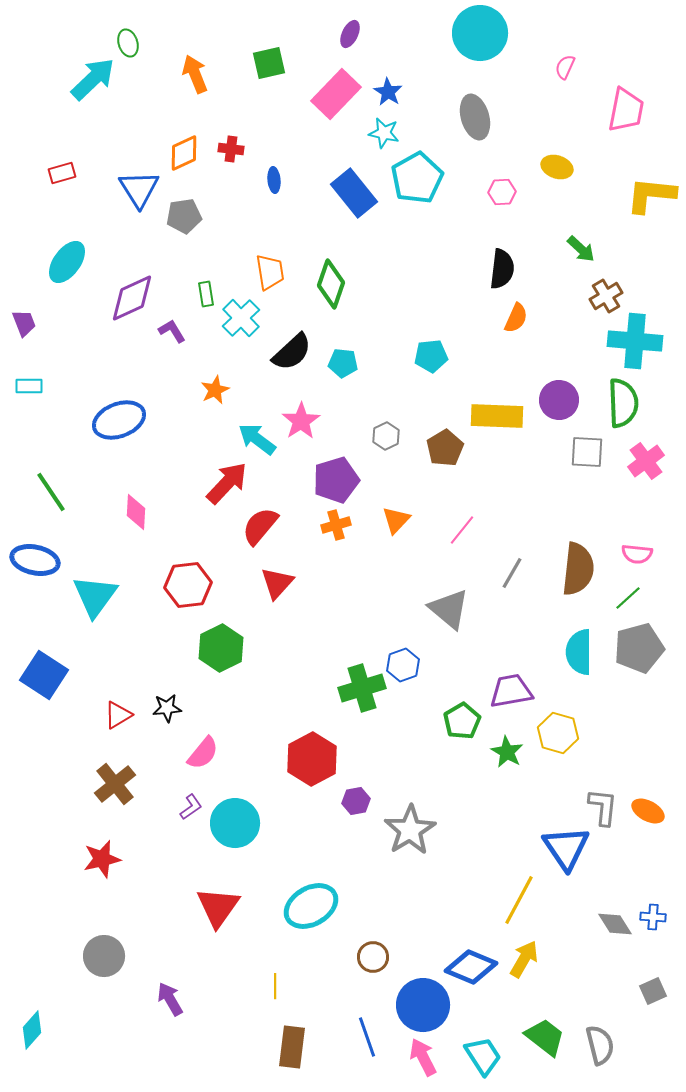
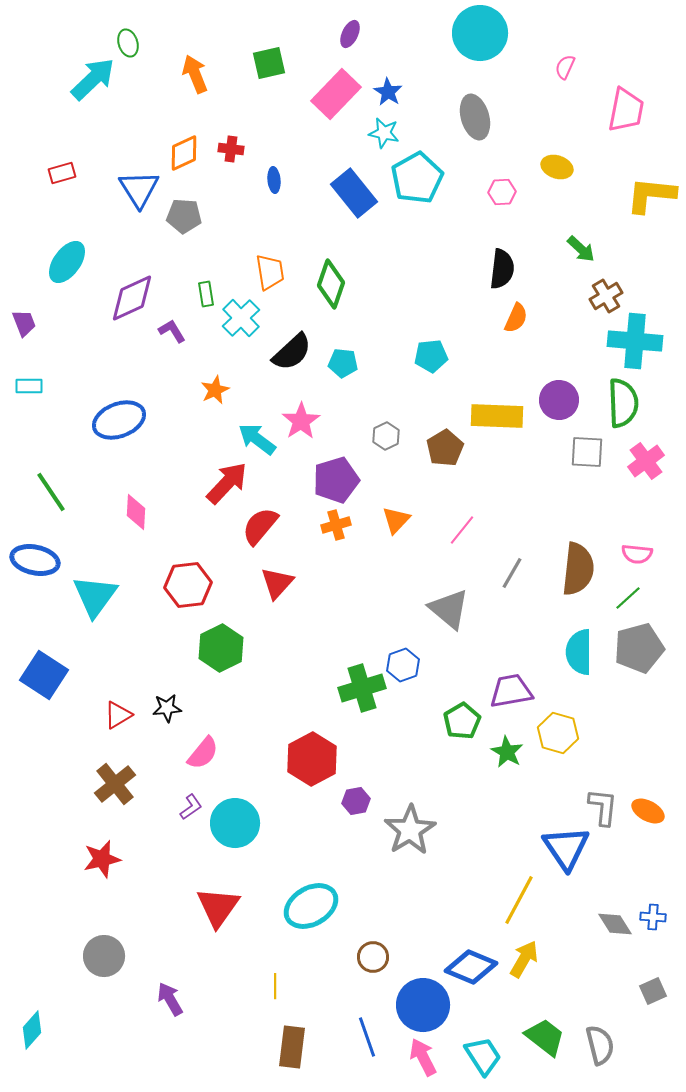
gray pentagon at (184, 216): rotated 12 degrees clockwise
